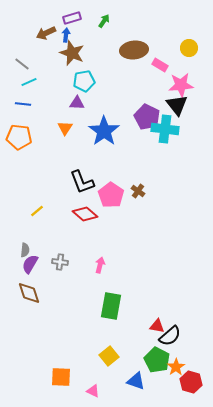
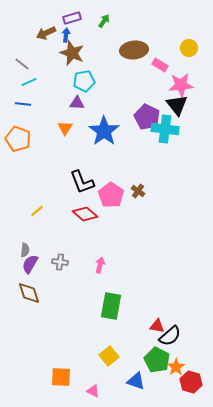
orange pentagon: moved 1 px left, 2 px down; rotated 15 degrees clockwise
